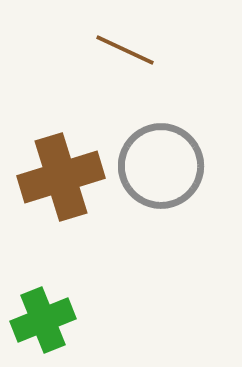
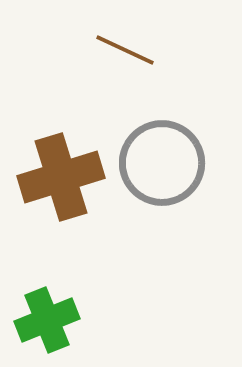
gray circle: moved 1 px right, 3 px up
green cross: moved 4 px right
